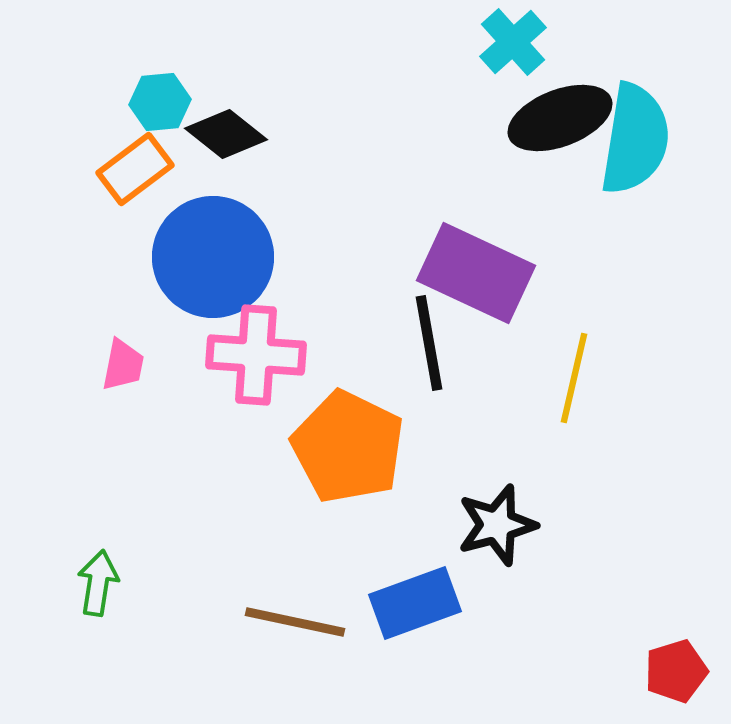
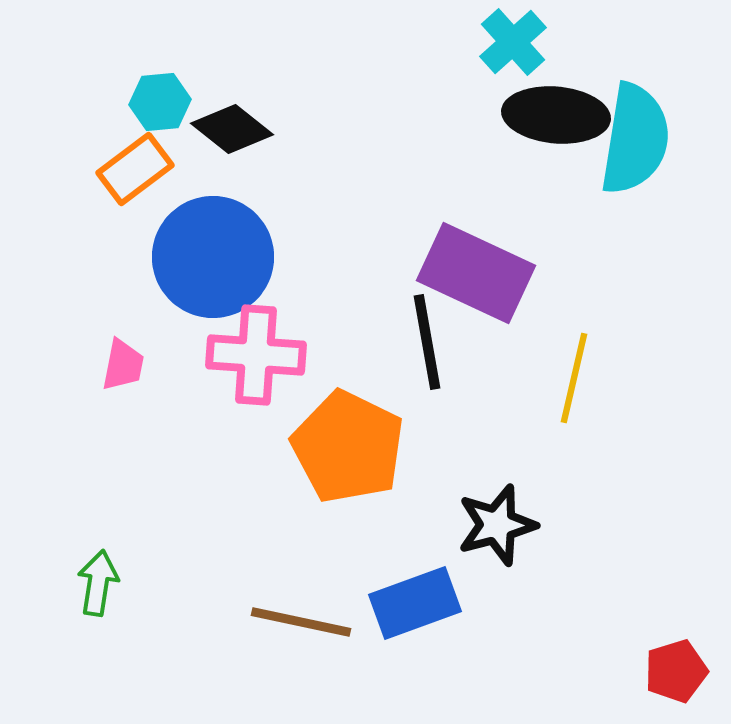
black ellipse: moved 4 px left, 3 px up; rotated 26 degrees clockwise
black diamond: moved 6 px right, 5 px up
black line: moved 2 px left, 1 px up
brown line: moved 6 px right
